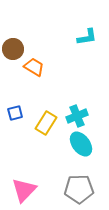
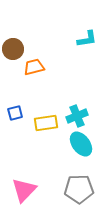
cyan L-shape: moved 2 px down
orange trapezoid: rotated 45 degrees counterclockwise
yellow rectangle: rotated 50 degrees clockwise
